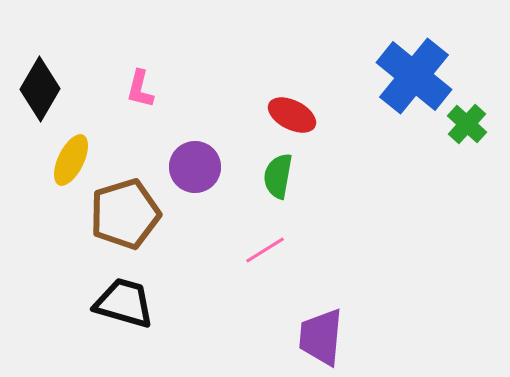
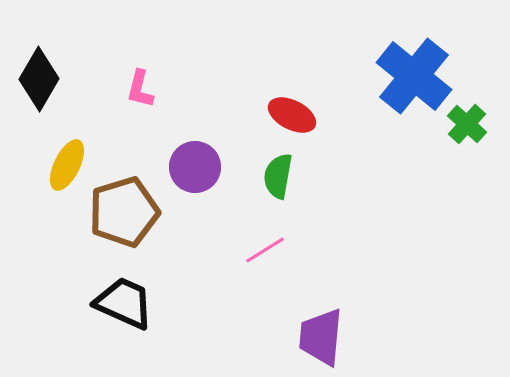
black diamond: moved 1 px left, 10 px up
yellow ellipse: moved 4 px left, 5 px down
brown pentagon: moved 1 px left, 2 px up
black trapezoid: rotated 8 degrees clockwise
